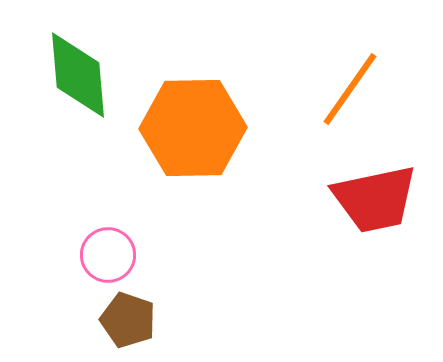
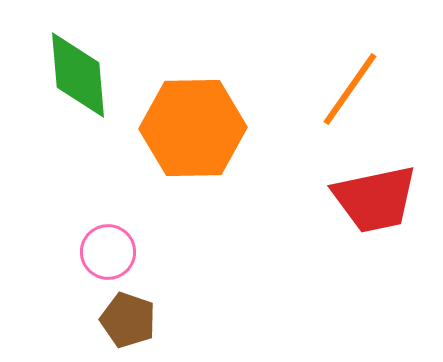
pink circle: moved 3 px up
